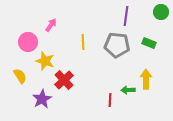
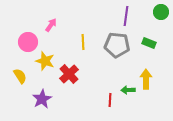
red cross: moved 5 px right, 6 px up
